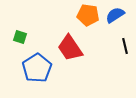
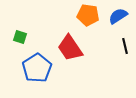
blue semicircle: moved 3 px right, 1 px down
